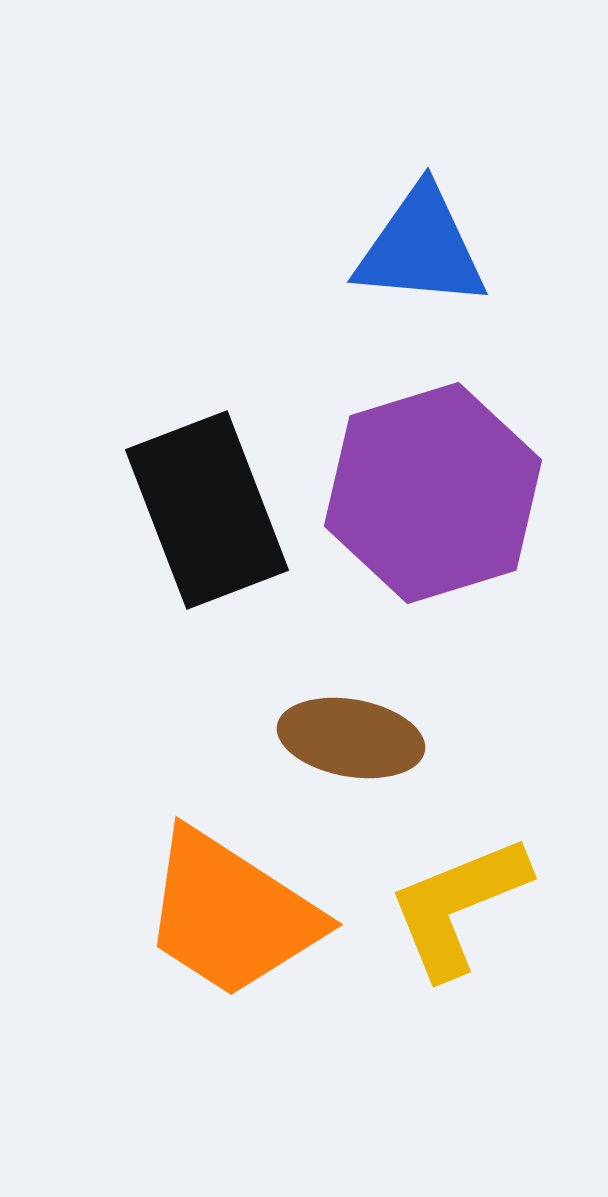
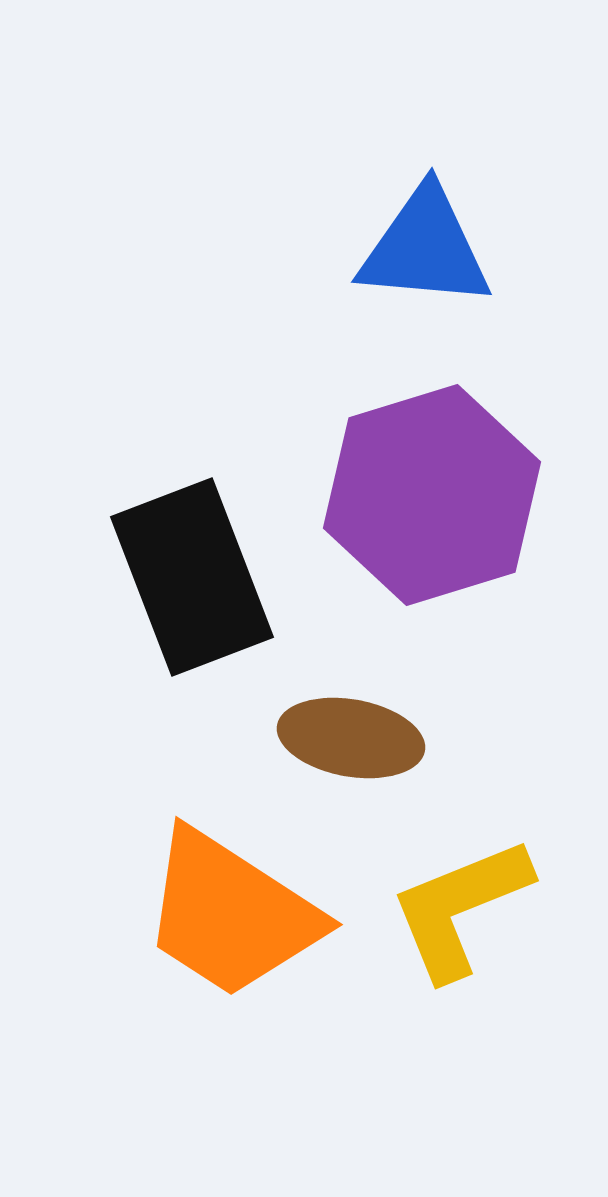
blue triangle: moved 4 px right
purple hexagon: moved 1 px left, 2 px down
black rectangle: moved 15 px left, 67 px down
yellow L-shape: moved 2 px right, 2 px down
